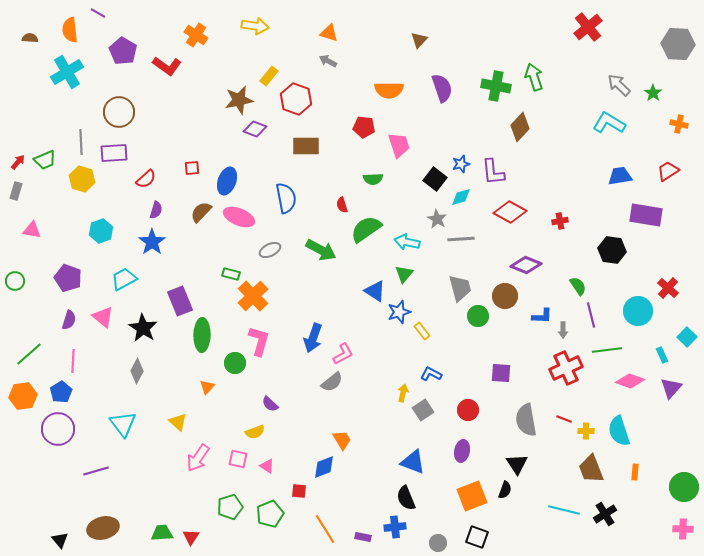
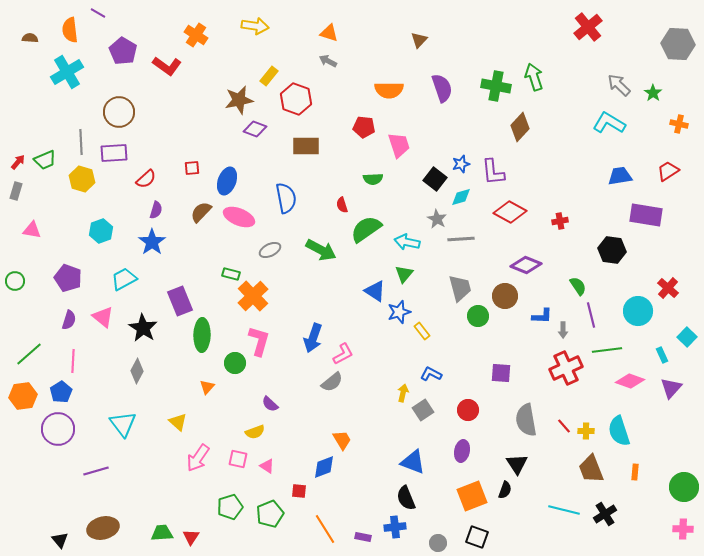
red line at (564, 419): moved 7 px down; rotated 28 degrees clockwise
